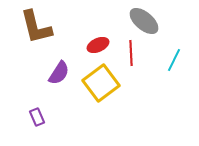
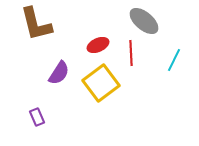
brown L-shape: moved 3 px up
